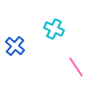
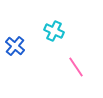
cyan cross: moved 2 px down
